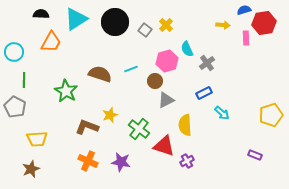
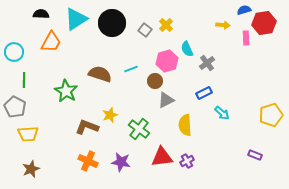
black circle: moved 3 px left, 1 px down
yellow trapezoid: moved 9 px left, 5 px up
red triangle: moved 2 px left, 11 px down; rotated 25 degrees counterclockwise
